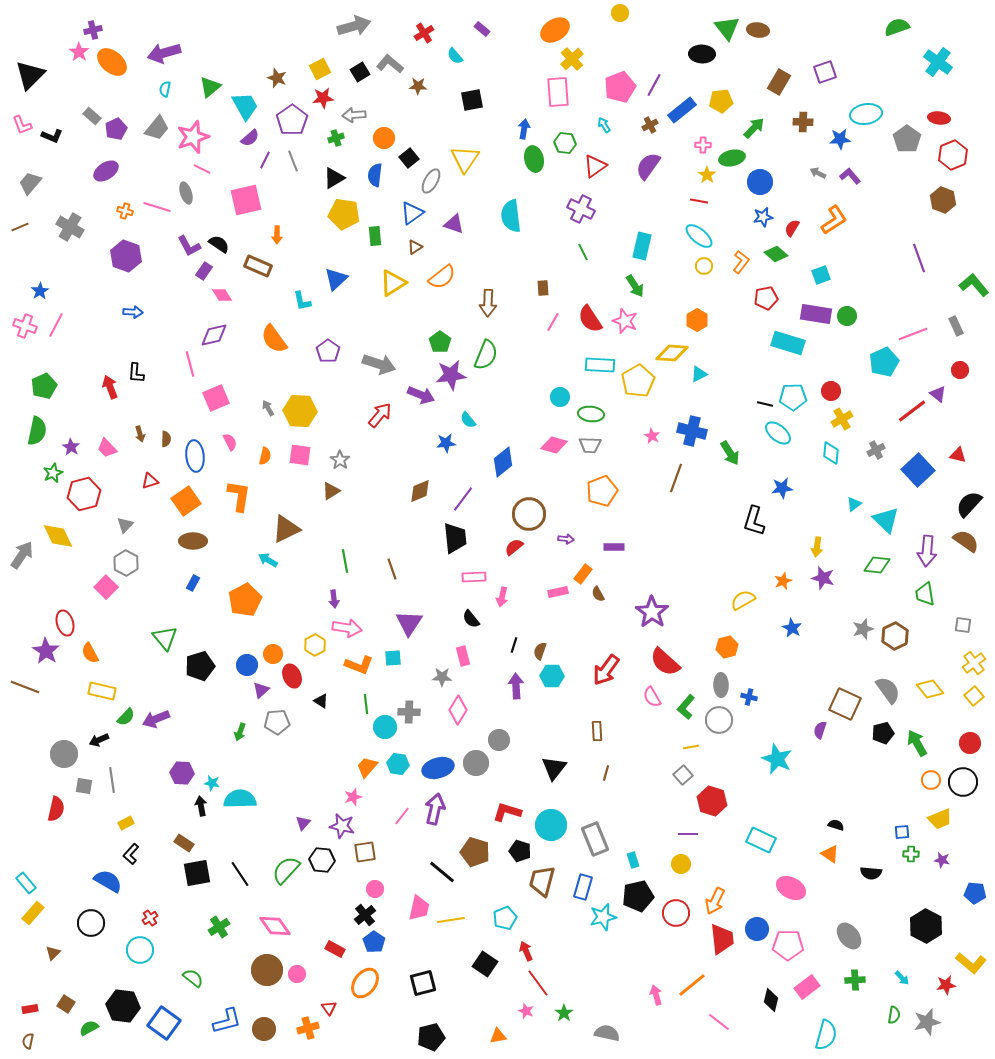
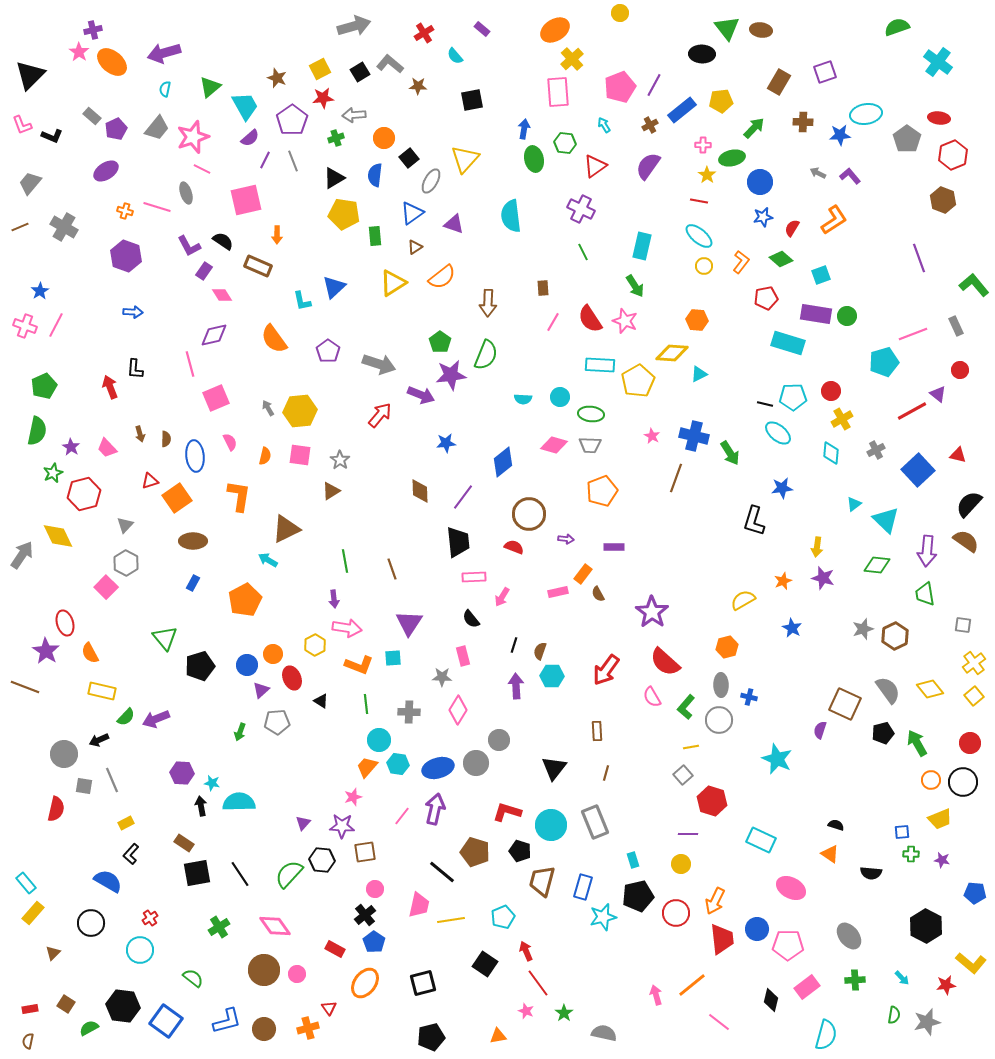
brown ellipse at (758, 30): moved 3 px right
blue star at (840, 139): moved 4 px up
yellow triangle at (465, 159): rotated 8 degrees clockwise
gray cross at (70, 227): moved 6 px left
black semicircle at (219, 244): moved 4 px right, 3 px up
green diamond at (776, 254): moved 5 px right, 5 px down
blue triangle at (336, 279): moved 2 px left, 8 px down
orange hexagon at (697, 320): rotated 25 degrees counterclockwise
cyan pentagon at (884, 362): rotated 8 degrees clockwise
black L-shape at (136, 373): moved 1 px left, 4 px up
yellow hexagon at (300, 411): rotated 8 degrees counterclockwise
red line at (912, 411): rotated 8 degrees clockwise
cyan semicircle at (468, 420): moved 55 px right, 21 px up; rotated 48 degrees counterclockwise
blue cross at (692, 431): moved 2 px right, 5 px down
brown diamond at (420, 491): rotated 70 degrees counterclockwise
purple line at (463, 499): moved 2 px up
orange square at (186, 501): moved 9 px left, 3 px up
black trapezoid at (455, 538): moved 3 px right, 4 px down
red semicircle at (514, 547): rotated 60 degrees clockwise
pink arrow at (502, 597): rotated 18 degrees clockwise
red ellipse at (292, 676): moved 2 px down
cyan circle at (385, 727): moved 6 px left, 13 px down
gray line at (112, 780): rotated 15 degrees counterclockwise
cyan semicircle at (240, 799): moved 1 px left, 3 px down
purple star at (342, 826): rotated 10 degrees counterclockwise
gray rectangle at (595, 839): moved 17 px up
green semicircle at (286, 870): moved 3 px right, 4 px down
pink trapezoid at (419, 908): moved 3 px up
cyan pentagon at (505, 918): moved 2 px left, 1 px up
brown circle at (267, 970): moved 3 px left
blue square at (164, 1023): moved 2 px right, 2 px up
gray semicircle at (607, 1033): moved 3 px left
